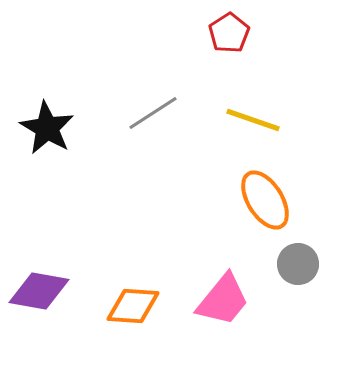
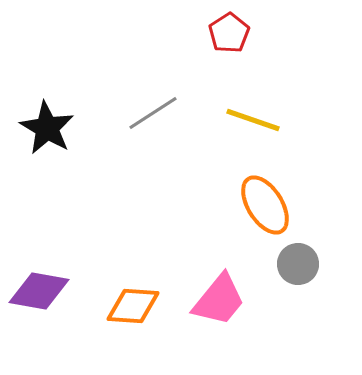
orange ellipse: moved 5 px down
pink trapezoid: moved 4 px left
